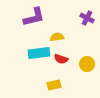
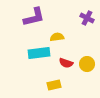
red semicircle: moved 5 px right, 4 px down
